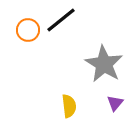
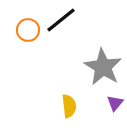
gray star: moved 1 px left, 3 px down
